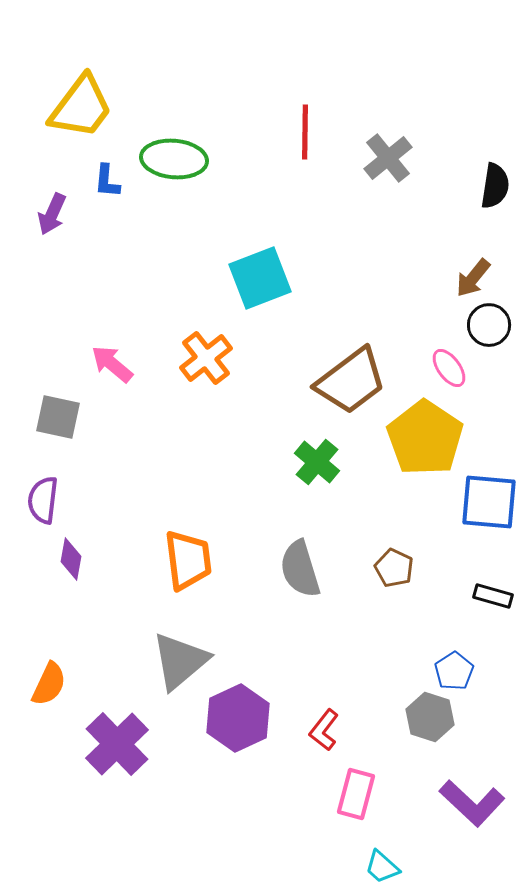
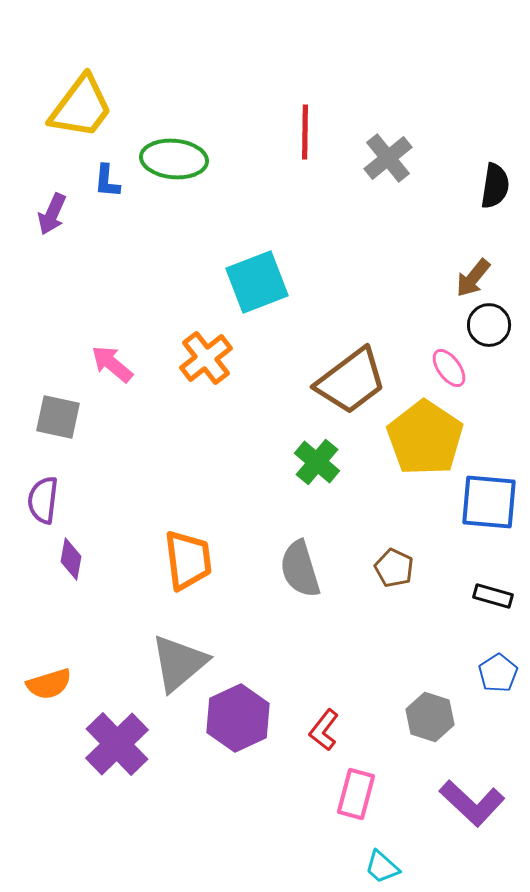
cyan square: moved 3 px left, 4 px down
gray triangle: moved 1 px left, 2 px down
blue pentagon: moved 44 px right, 2 px down
orange semicircle: rotated 48 degrees clockwise
